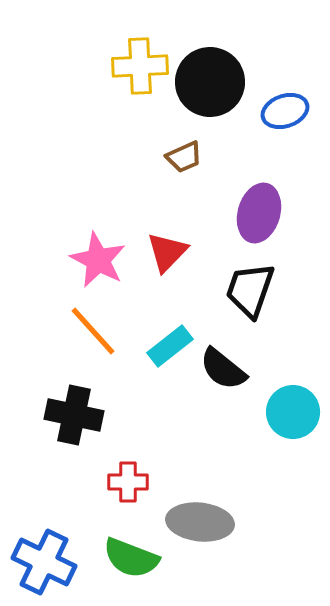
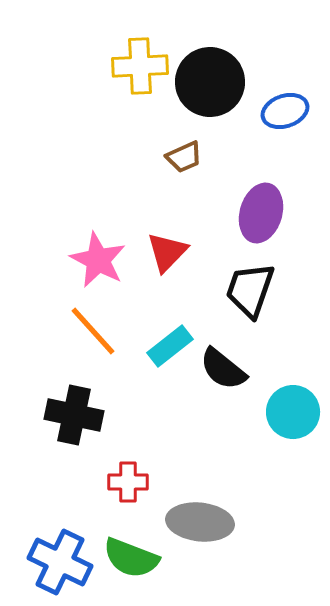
purple ellipse: moved 2 px right
blue cross: moved 16 px right
